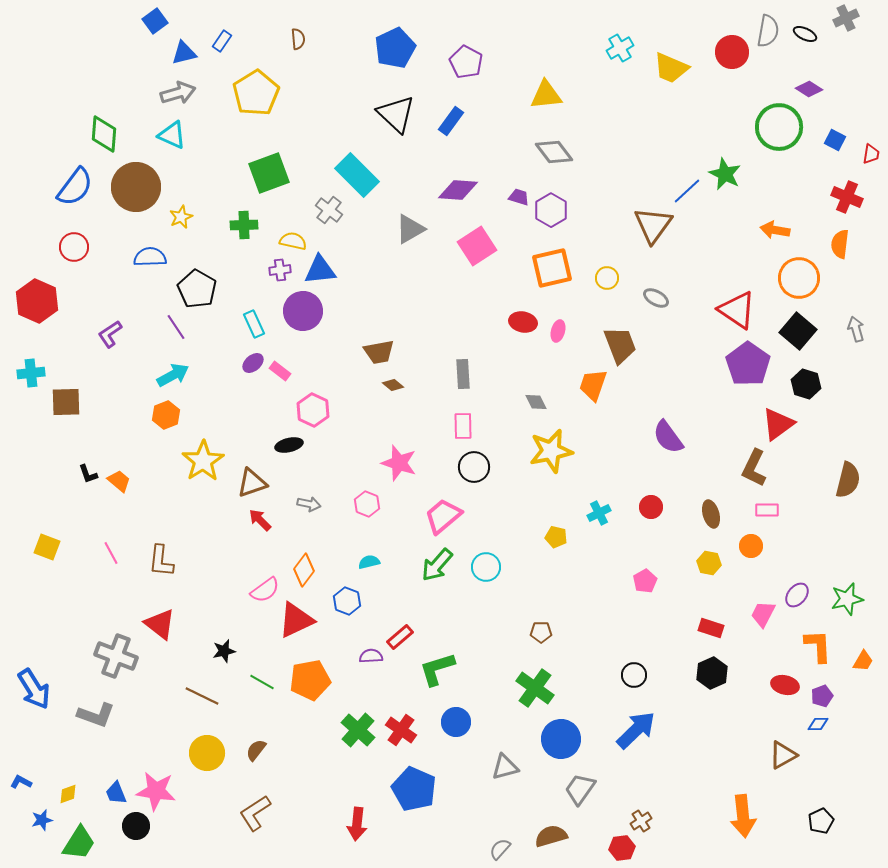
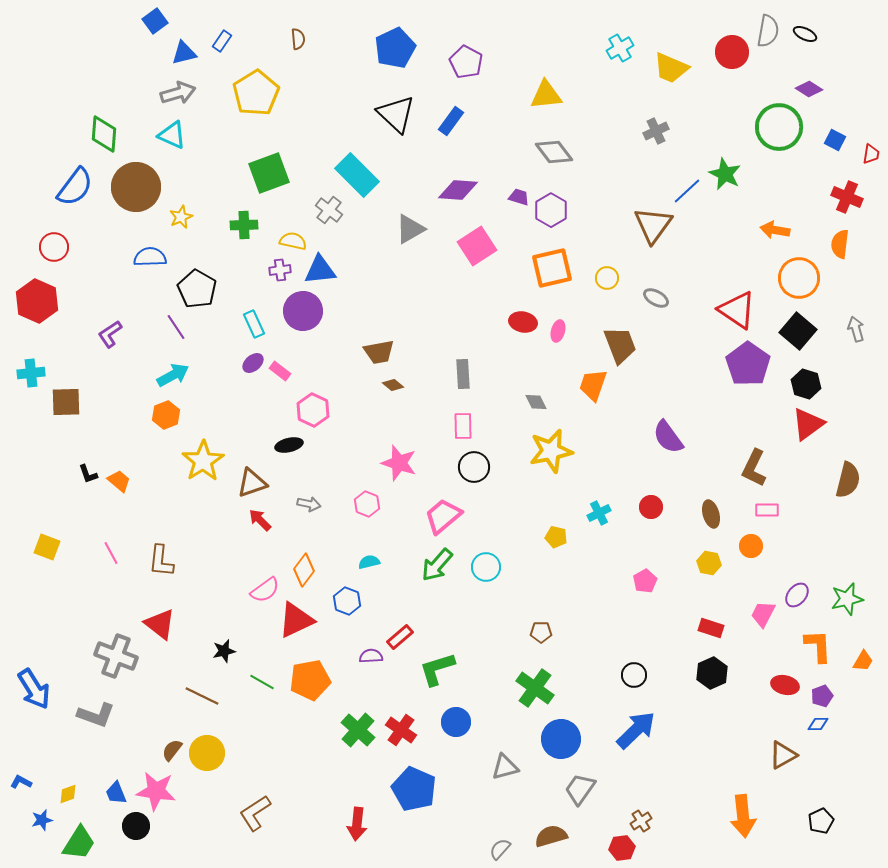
gray cross at (846, 18): moved 190 px left, 113 px down
red circle at (74, 247): moved 20 px left
red triangle at (778, 424): moved 30 px right
brown semicircle at (256, 750): moved 84 px left
